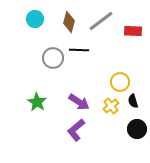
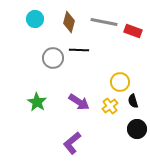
gray line: moved 3 px right, 1 px down; rotated 48 degrees clockwise
red rectangle: rotated 18 degrees clockwise
yellow cross: moved 1 px left
purple L-shape: moved 4 px left, 13 px down
